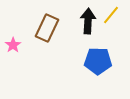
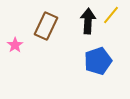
brown rectangle: moved 1 px left, 2 px up
pink star: moved 2 px right
blue pentagon: rotated 20 degrees counterclockwise
